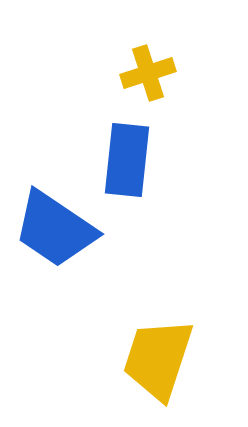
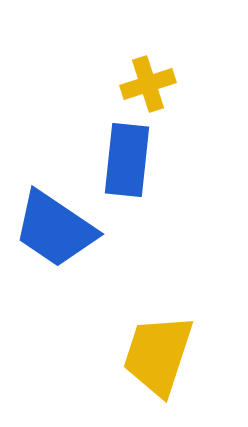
yellow cross: moved 11 px down
yellow trapezoid: moved 4 px up
